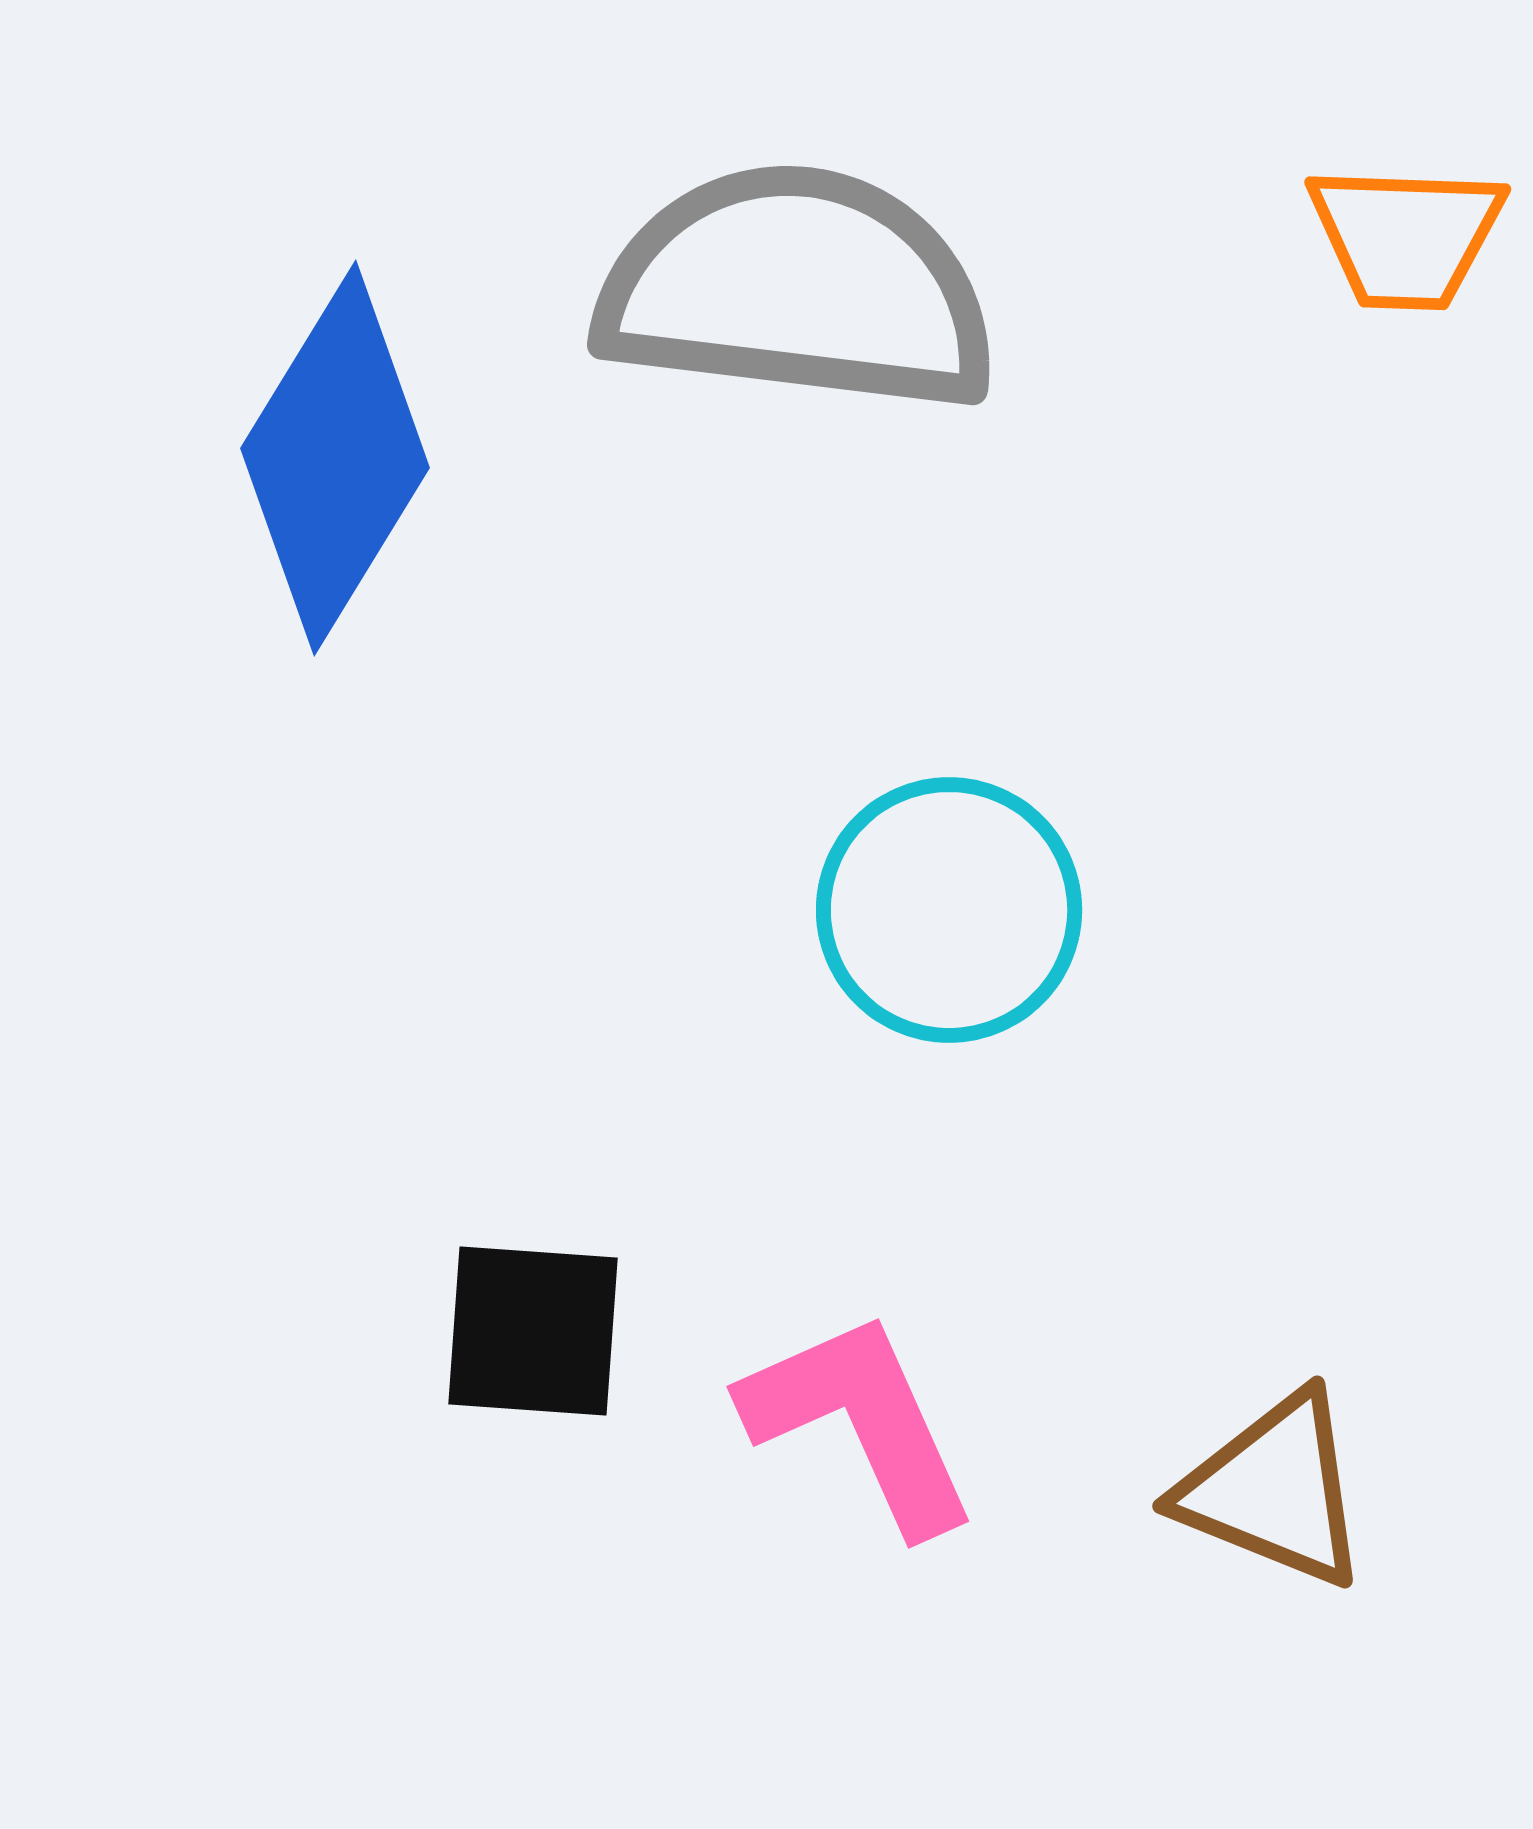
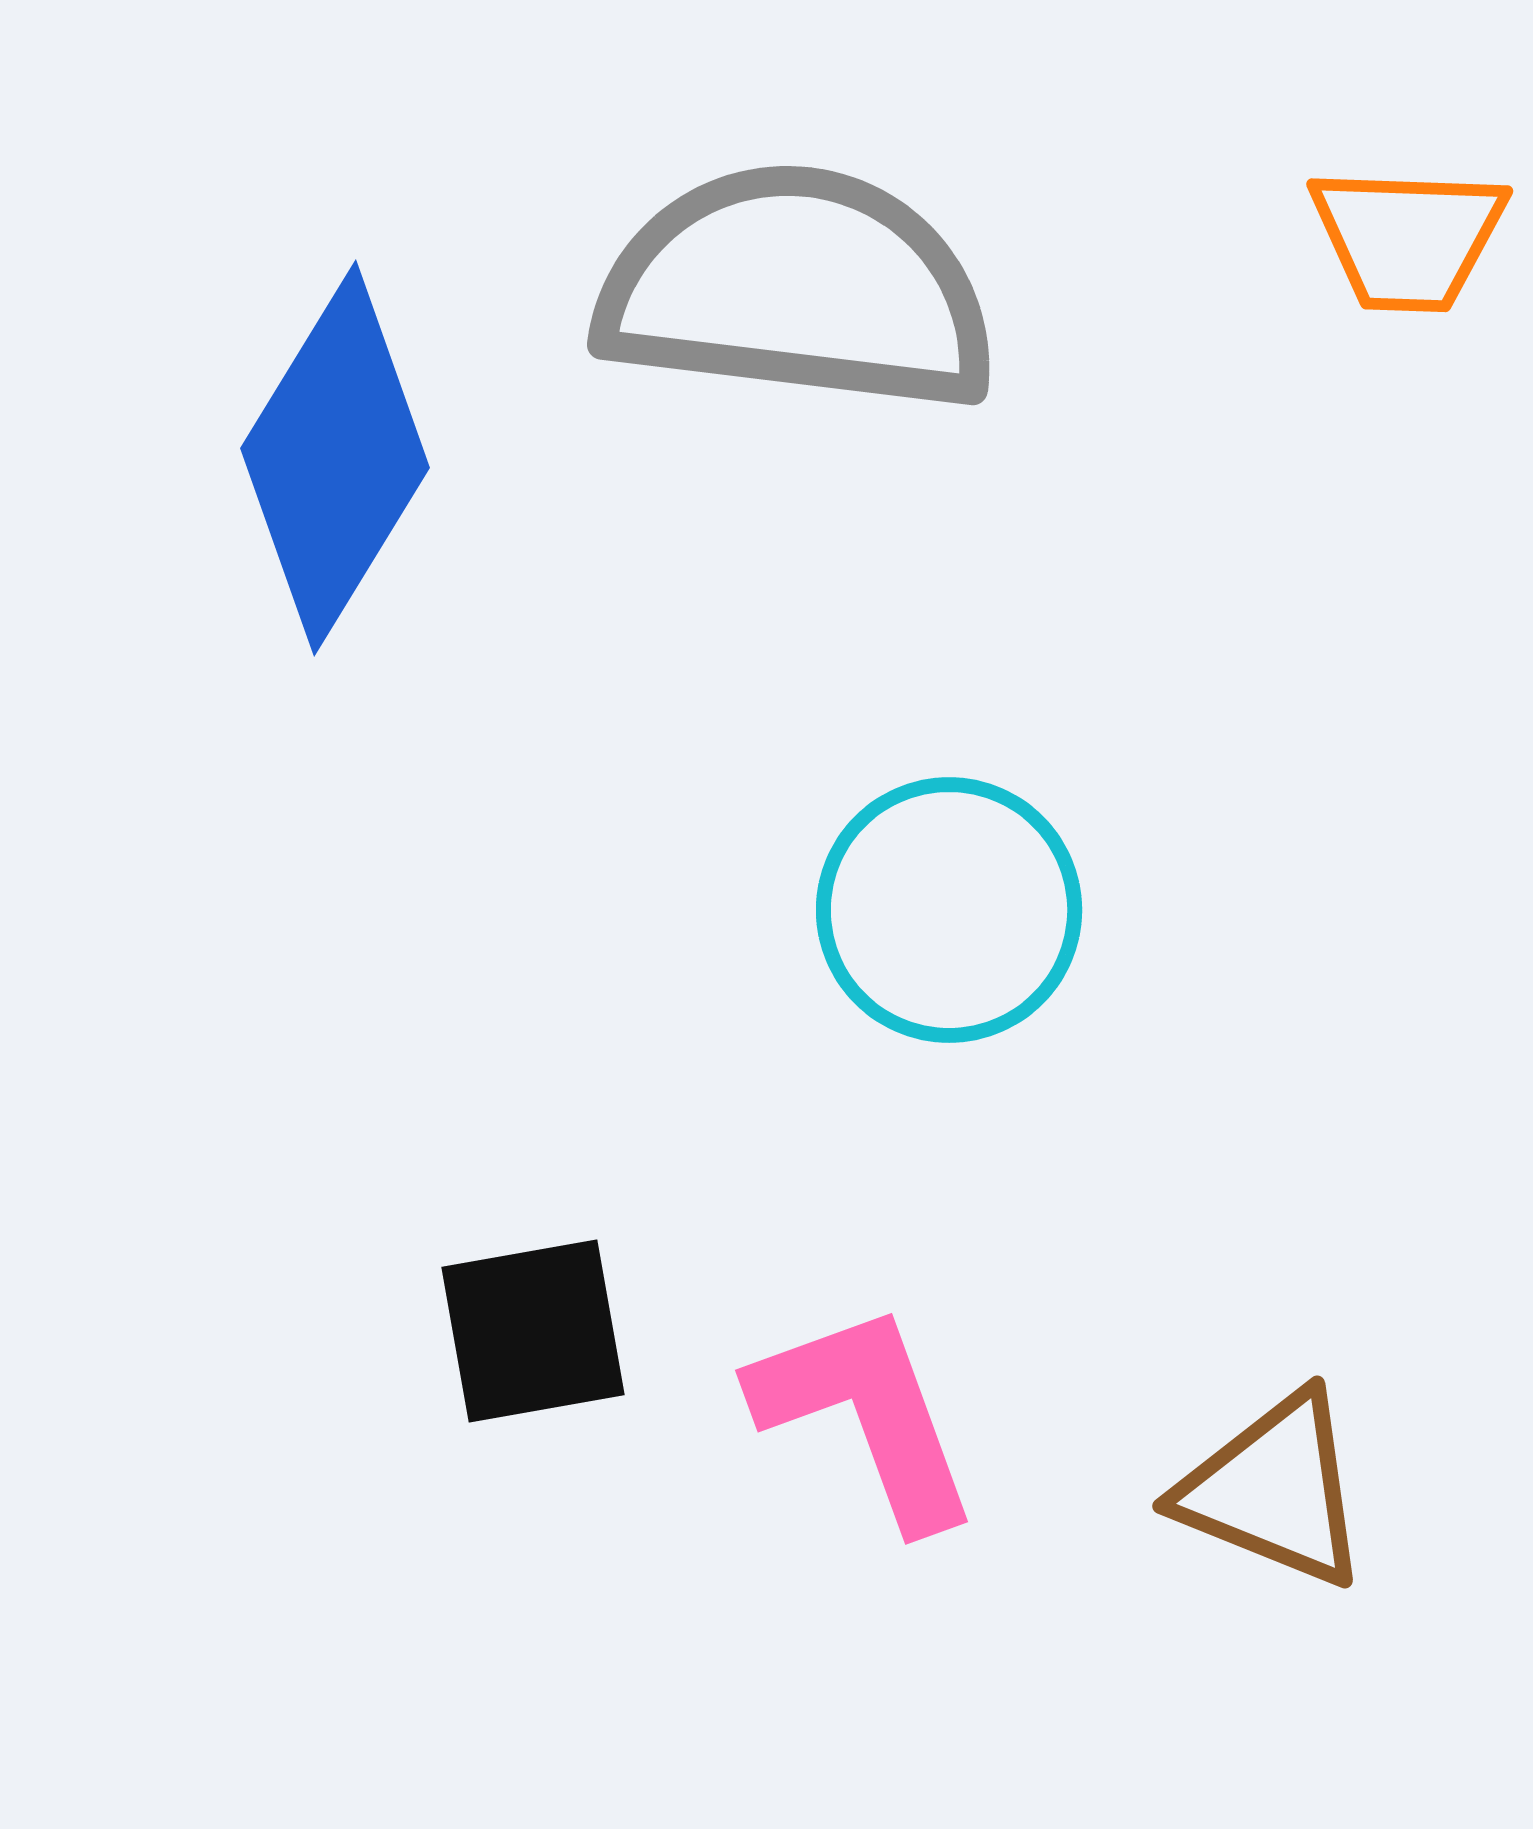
orange trapezoid: moved 2 px right, 2 px down
black square: rotated 14 degrees counterclockwise
pink L-shape: moved 6 px right, 7 px up; rotated 4 degrees clockwise
